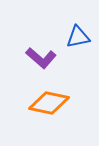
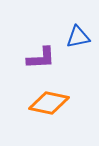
purple L-shape: rotated 44 degrees counterclockwise
